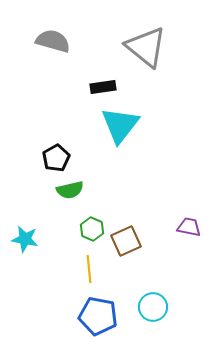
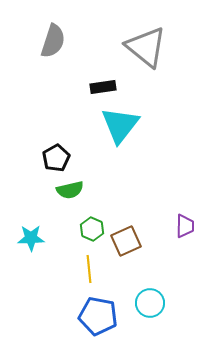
gray semicircle: rotated 92 degrees clockwise
purple trapezoid: moved 4 px left, 1 px up; rotated 80 degrees clockwise
cyan star: moved 6 px right, 1 px up; rotated 12 degrees counterclockwise
cyan circle: moved 3 px left, 4 px up
